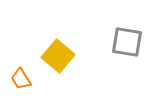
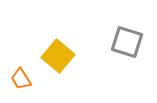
gray square: rotated 8 degrees clockwise
